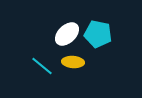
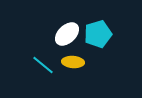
cyan pentagon: rotated 28 degrees counterclockwise
cyan line: moved 1 px right, 1 px up
